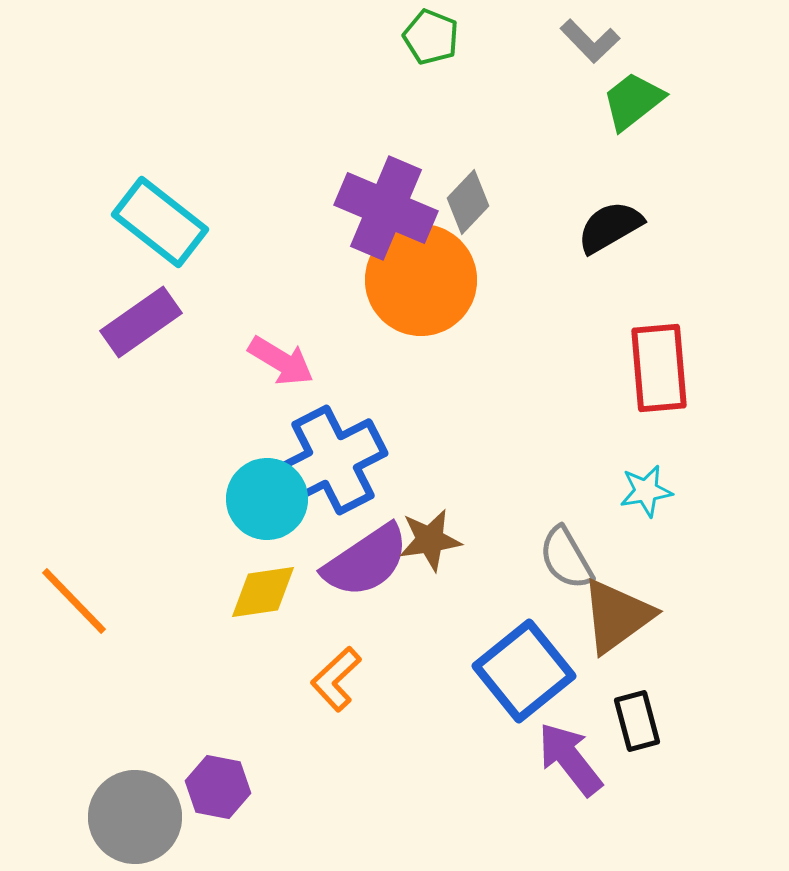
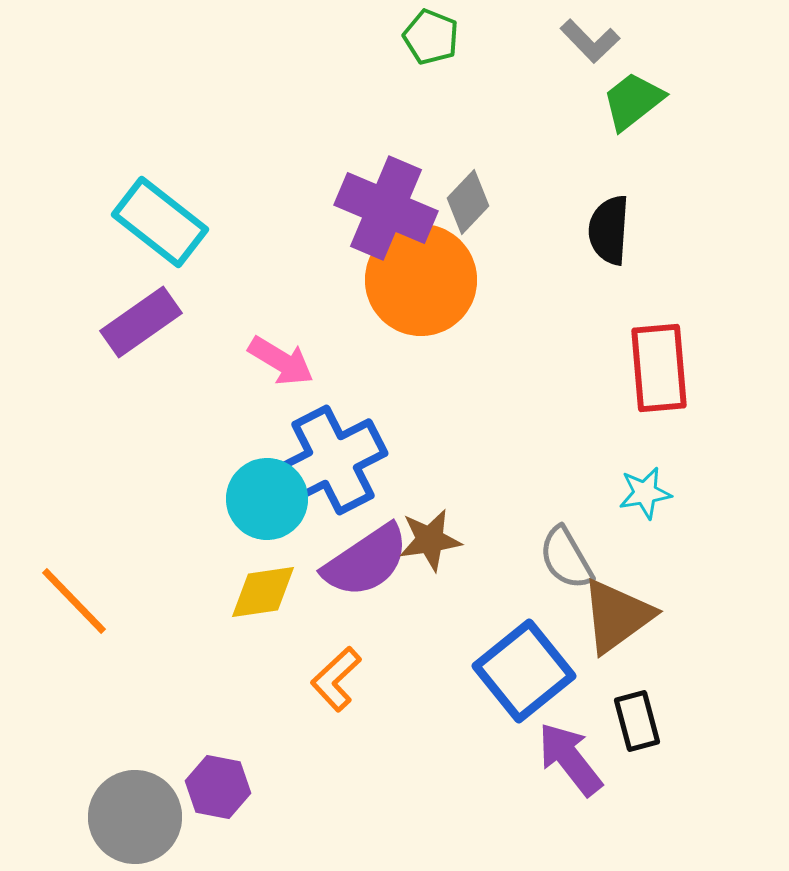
black semicircle: moved 1 px left, 3 px down; rotated 56 degrees counterclockwise
cyan star: moved 1 px left, 2 px down
